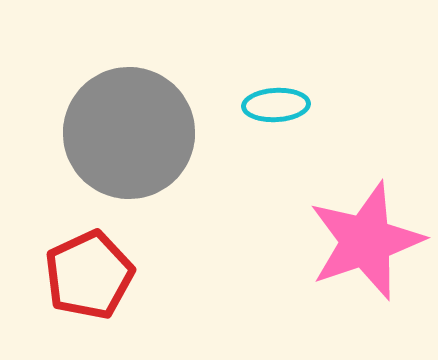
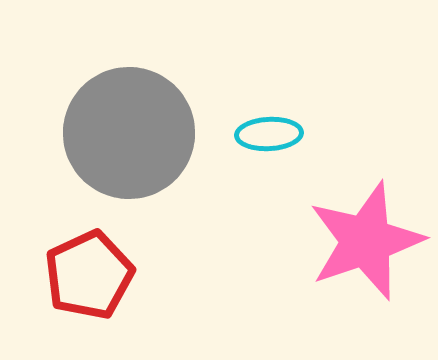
cyan ellipse: moved 7 px left, 29 px down
